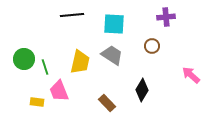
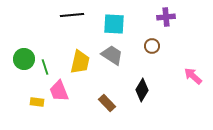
pink arrow: moved 2 px right, 1 px down
